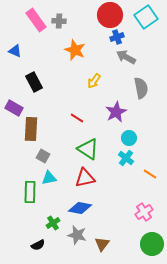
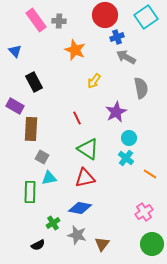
red circle: moved 5 px left
blue triangle: rotated 24 degrees clockwise
purple rectangle: moved 1 px right, 2 px up
red line: rotated 32 degrees clockwise
gray square: moved 1 px left, 1 px down
